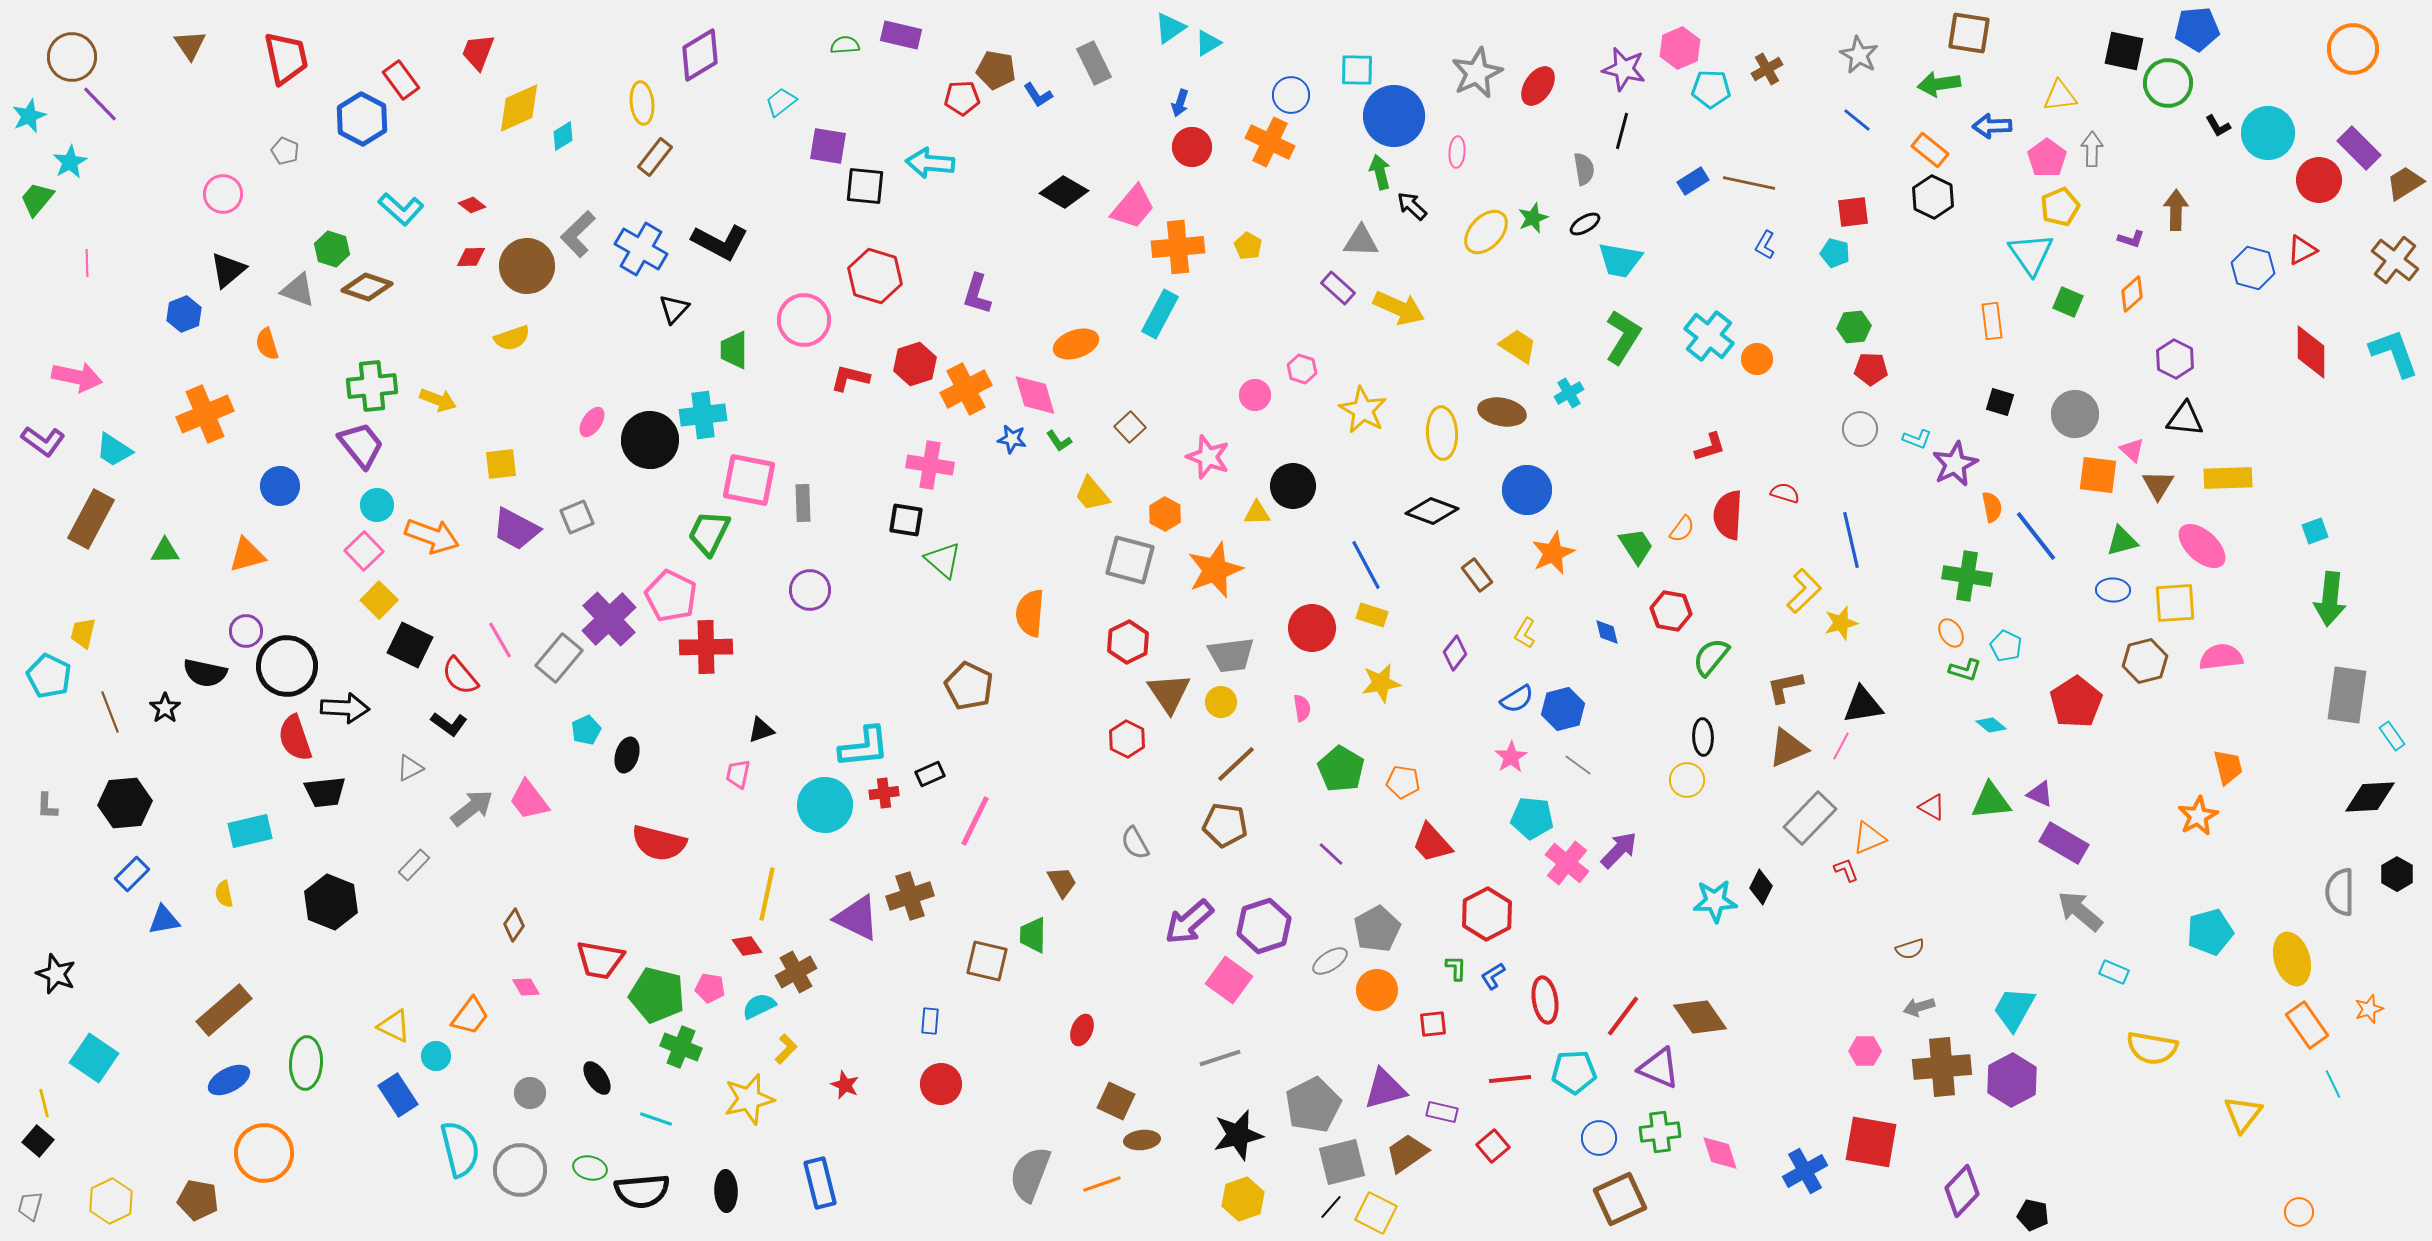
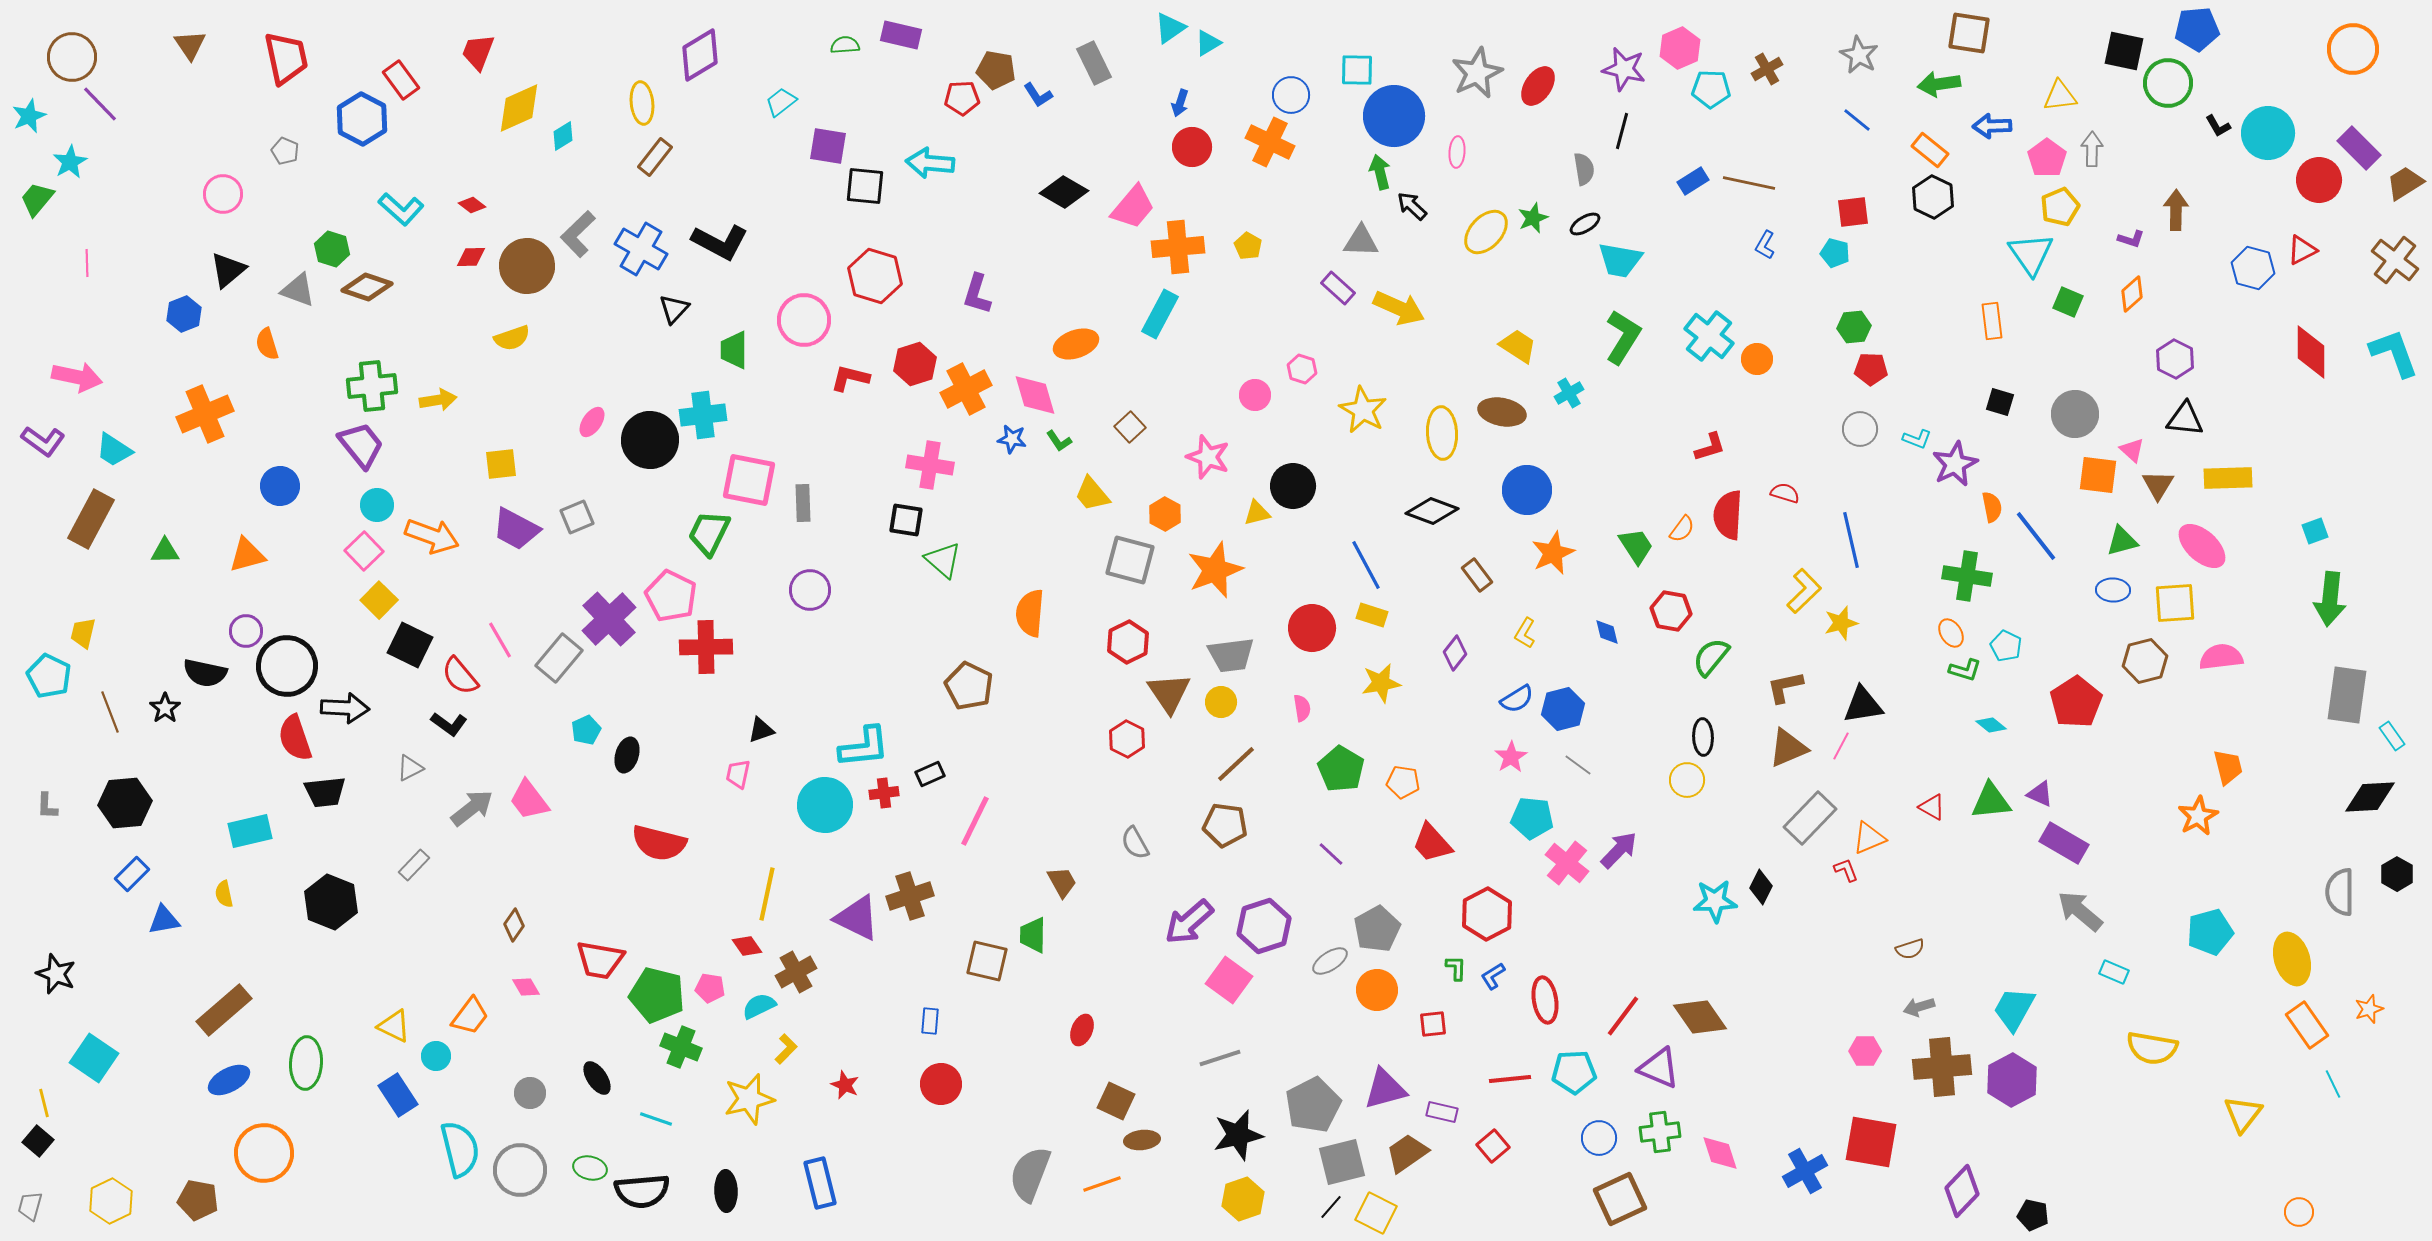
yellow arrow at (438, 400): rotated 30 degrees counterclockwise
yellow triangle at (1257, 513): rotated 12 degrees counterclockwise
